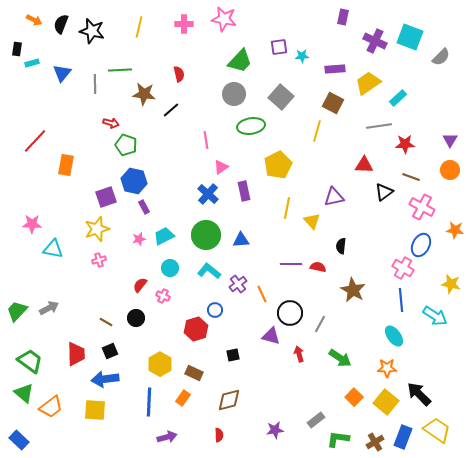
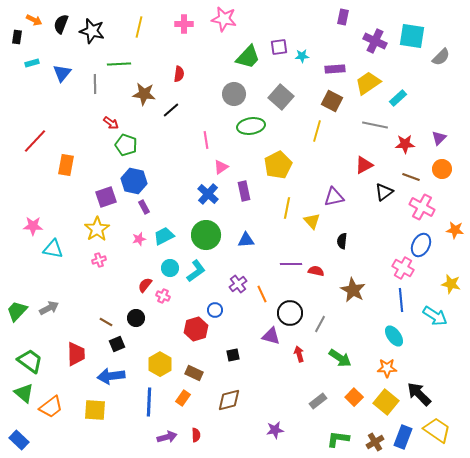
cyan square at (410, 37): moved 2 px right, 1 px up; rotated 12 degrees counterclockwise
black rectangle at (17, 49): moved 12 px up
green trapezoid at (240, 61): moved 8 px right, 4 px up
green line at (120, 70): moved 1 px left, 6 px up
red semicircle at (179, 74): rotated 21 degrees clockwise
brown square at (333, 103): moved 1 px left, 2 px up
red arrow at (111, 123): rotated 21 degrees clockwise
gray line at (379, 126): moved 4 px left, 1 px up; rotated 20 degrees clockwise
purple triangle at (450, 140): moved 11 px left, 2 px up; rotated 14 degrees clockwise
red triangle at (364, 165): rotated 30 degrees counterclockwise
orange circle at (450, 170): moved 8 px left, 1 px up
pink star at (32, 224): moved 1 px right, 2 px down
yellow star at (97, 229): rotated 15 degrees counterclockwise
blue triangle at (241, 240): moved 5 px right
black semicircle at (341, 246): moved 1 px right, 5 px up
red semicircle at (318, 267): moved 2 px left, 4 px down
cyan L-shape at (209, 271): moved 13 px left; rotated 105 degrees clockwise
red semicircle at (140, 285): moved 5 px right
black square at (110, 351): moved 7 px right, 7 px up
blue arrow at (105, 379): moved 6 px right, 3 px up
gray rectangle at (316, 420): moved 2 px right, 19 px up
red semicircle at (219, 435): moved 23 px left
